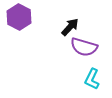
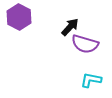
purple semicircle: moved 1 px right, 3 px up
cyan L-shape: moved 1 px left, 1 px down; rotated 75 degrees clockwise
